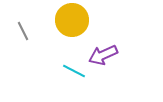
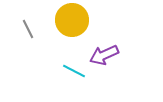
gray line: moved 5 px right, 2 px up
purple arrow: moved 1 px right
